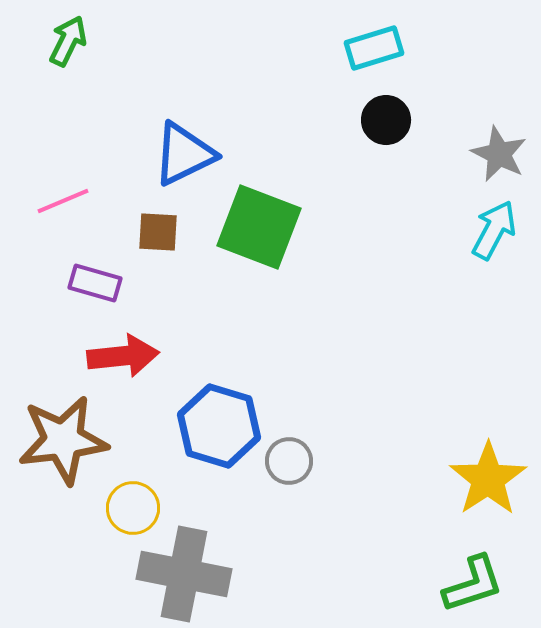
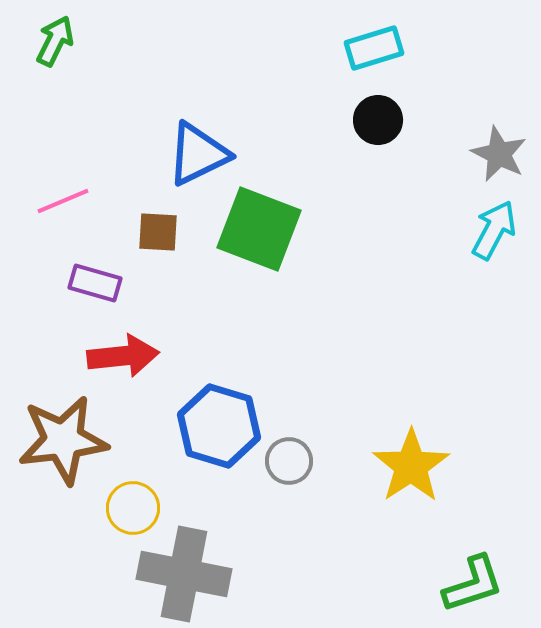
green arrow: moved 13 px left
black circle: moved 8 px left
blue triangle: moved 14 px right
green square: moved 2 px down
yellow star: moved 77 px left, 13 px up
